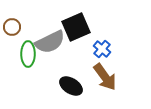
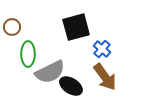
black square: rotated 8 degrees clockwise
gray semicircle: moved 30 px down
